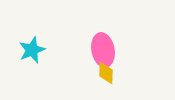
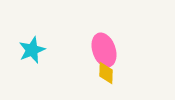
pink ellipse: moved 1 px right; rotated 8 degrees counterclockwise
